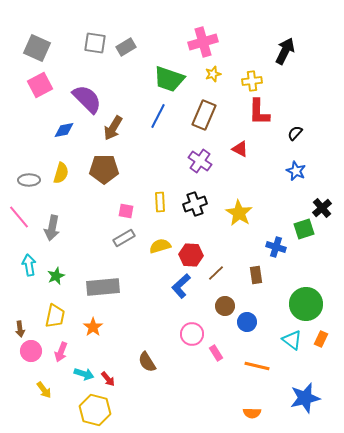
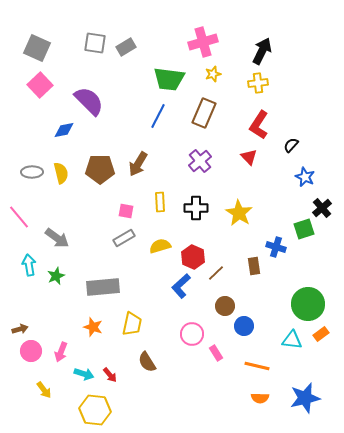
black arrow at (285, 51): moved 23 px left
green trapezoid at (169, 79): rotated 12 degrees counterclockwise
yellow cross at (252, 81): moved 6 px right, 2 px down
pink square at (40, 85): rotated 15 degrees counterclockwise
purple semicircle at (87, 99): moved 2 px right, 2 px down
red L-shape at (259, 112): moved 13 px down; rotated 32 degrees clockwise
brown rectangle at (204, 115): moved 2 px up
brown arrow at (113, 128): moved 25 px right, 36 px down
black semicircle at (295, 133): moved 4 px left, 12 px down
red triangle at (240, 149): moved 9 px right, 8 px down; rotated 18 degrees clockwise
purple cross at (200, 161): rotated 15 degrees clockwise
brown pentagon at (104, 169): moved 4 px left
blue star at (296, 171): moved 9 px right, 6 px down
yellow semicircle at (61, 173): rotated 30 degrees counterclockwise
gray ellipse at (29, 180): moved 3 px right, 8 px up
black cross at (195, 204): moved 1 px right, 4 px down; rotated 20 degrees clockwise
gray arrow at (52, 228): moved 5 px right, 10 px down; rotated 65 degrees counterclockwise
red hexagon at (191, 255): moved 2 px right, 2 px down; rotated 20 degrees clockwise
brown rectangle at (256, 275): moved 2 px left, 9 px up
green circle at (306, 304): moved 2 px right
yellow trapezoid at (55, 316): moved 77 px right, 8 px down
blue circle at (247, 322): moved 3 px left, 4 px down
orange star at (93, 327): rotated 18 degrees counterclockwise
brown arrow at (20, 329): rotated 98 degrees counterclockwise
orange rectangle at (321, 339): moved 5 px up; rotated 28 degrees clockwise
cyan triangle at (292, 340): rotated 30 degrees counterclockwise
red arrow at (108, 379): moved 2 px right, 4 px up
yellow hexagon at (95, 410): rotated 8 degrees counterclockwise
orange semicircle at (252, 413): moved 8 px right, 15 px up
